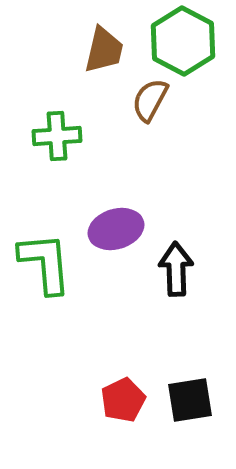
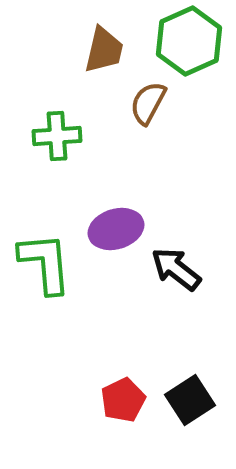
green hexagon: moved 6 px right; rotated 8 degrees clockwise
brown semicircle: moved 2 px left, 3 px down
black arrow: rotated 50 degrees counterclockwise
black square: rotated 24 degrees counterclockwise
